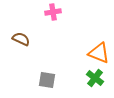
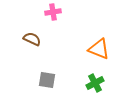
brown semicircle: moved 11 px right
orange triangle: moved 4 px up
green cross: moved 5 px down; rotated 24 degrees clockwise
